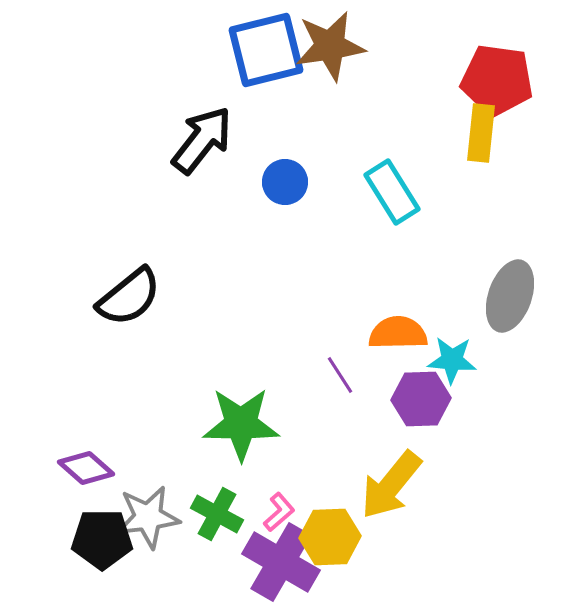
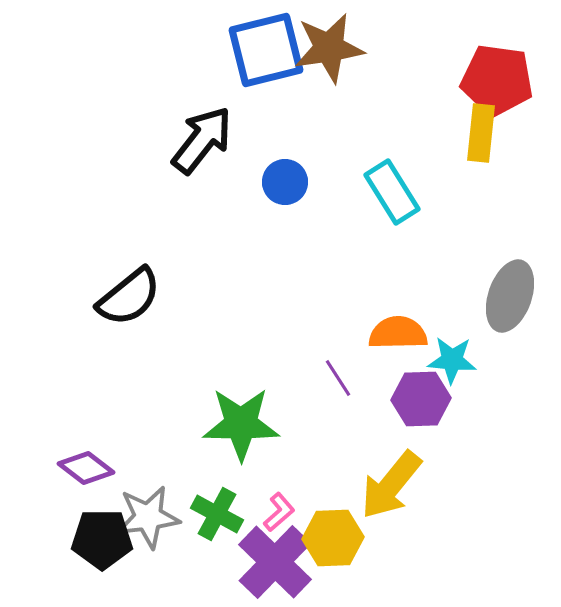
brown star: moved 1 px left, 2 px down
purple line: moved 2 px left, 3 px down
purple diamond: rotated 4 degrees counterclockwise
yellow hexagon: moved 3 px right, 1 px down
purple cross: moved 6 px left; rotated 14 degrees clockwise
